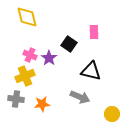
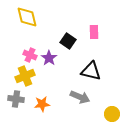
black square: moved 1 px left, 3 px up
